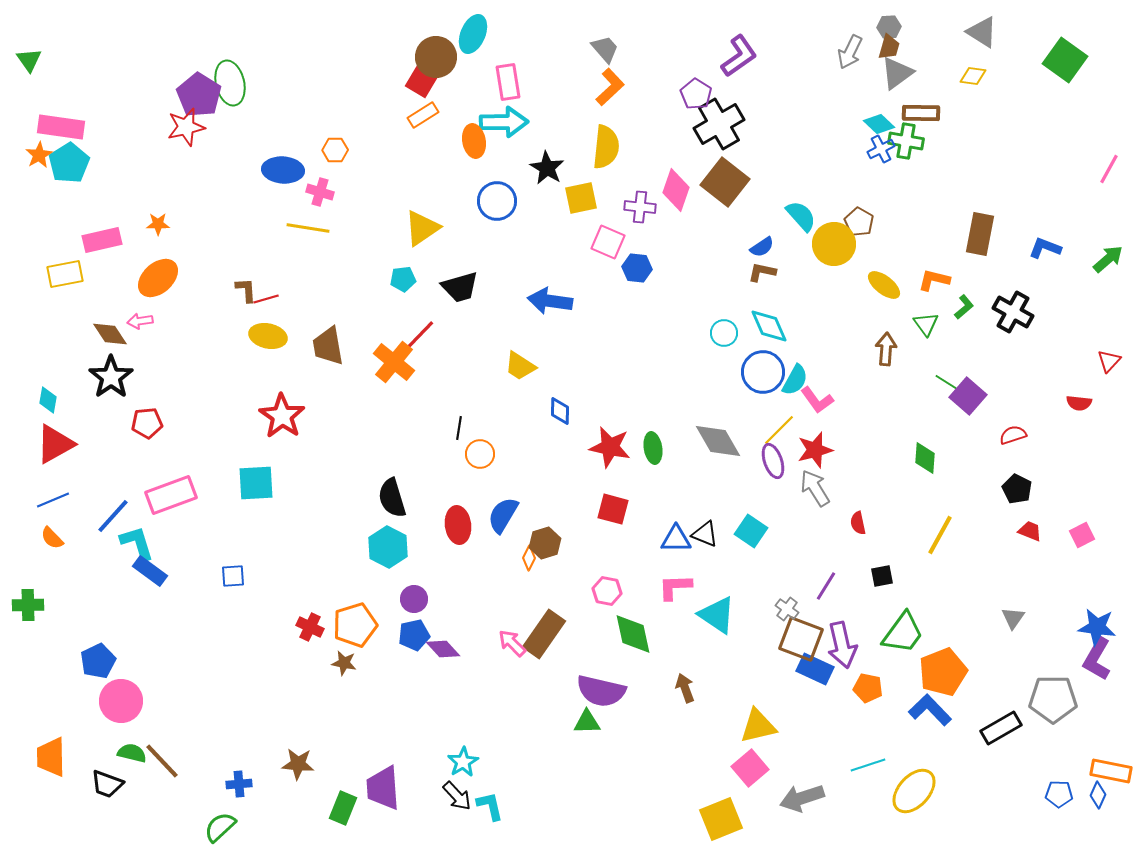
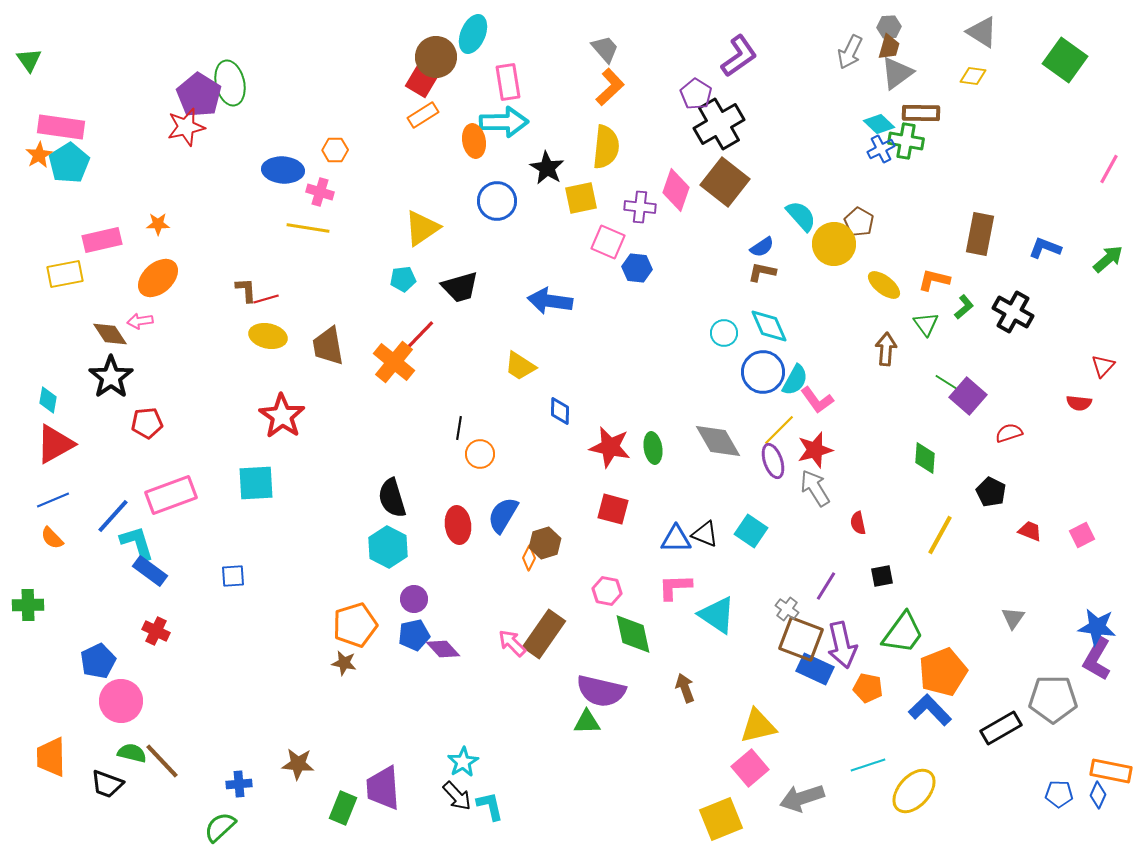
red triangle at (1109, 361): moved 6 px left, 5 px down
red semicircle at (1013, 435): moved 4 px left, 2 px up
black pentagon at (1017, 489): moved 26 px left, 3 px down
red cross at (310, 627): moved 154 px left, 4 px down
